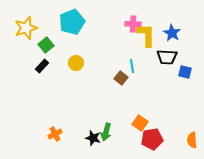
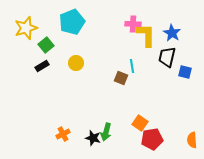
black trapezoid: rotated 100 degrees clockwise
black rectangle: rotated 16 degrees clockwise
brown square: rotated 16 degrees counterclockwise
orange cross: moved 8 px right
